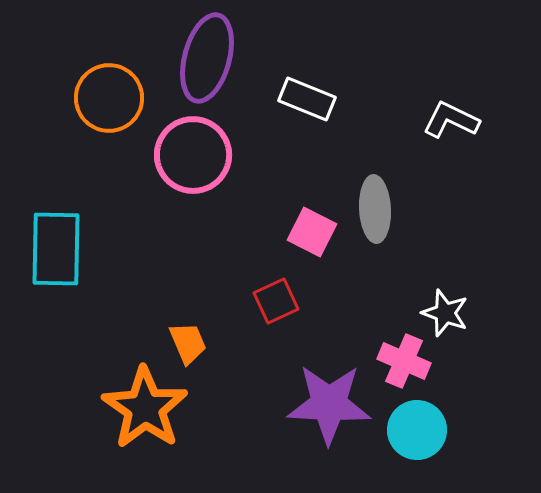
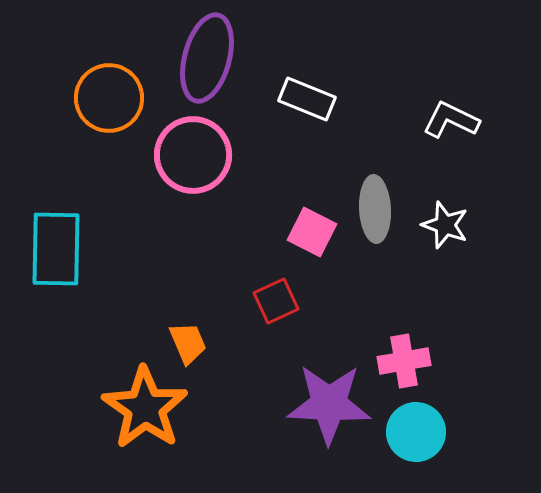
white star: moved 88 px up
pink cross: rotated 33 degrees counterclockwise
cyan circle: moved 1 px left, 2 px down
